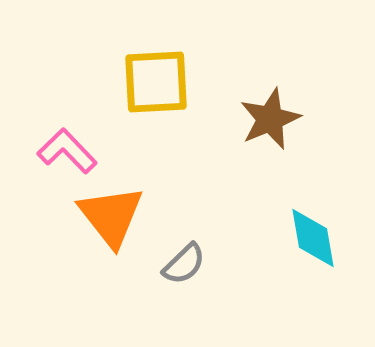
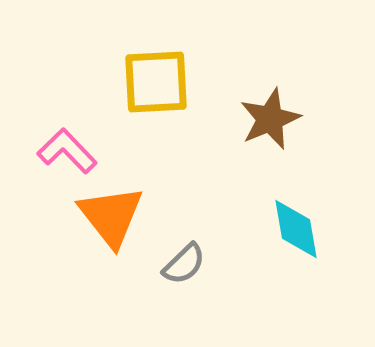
cyan diamond: moved 17 px left, 9 px up
